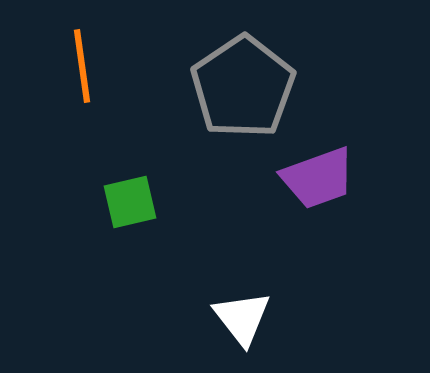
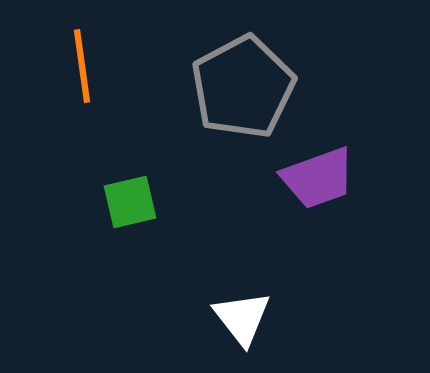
gray pentagon: rotated 6 degrees clockwise
